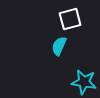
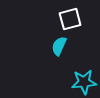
cyan star: rotated 15 degrees counterclockwise
